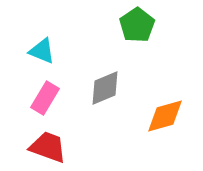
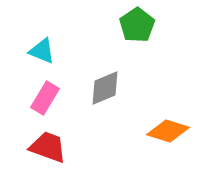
orange diamond: moved 3 px right, 15 px down; rotated 33 degrees clockwise
